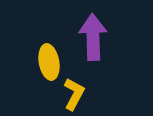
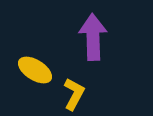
yellow ellipse: moved 14 px left, 8 px down; rotated 48 degrees counterclockwise
